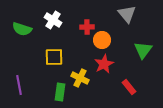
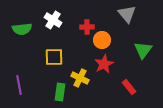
green semicircle: rotated 24 degrees counterclockwise
